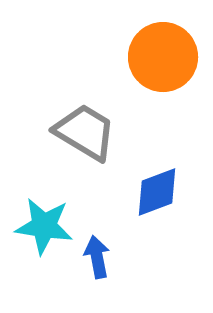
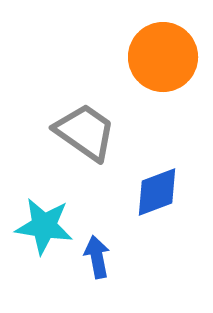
gray trapezoid: rotated 4 degrees clockwise
